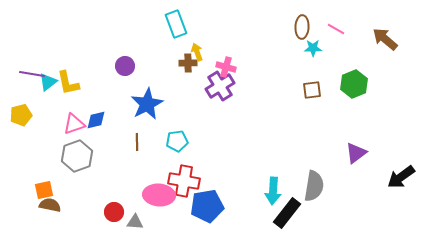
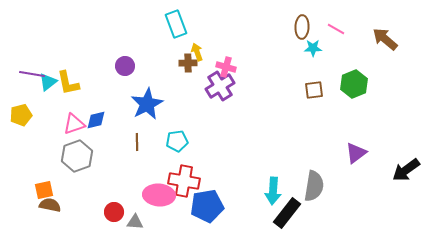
brown square: moved 2 px right
black arrow: moved 5 px right, 7 px up
